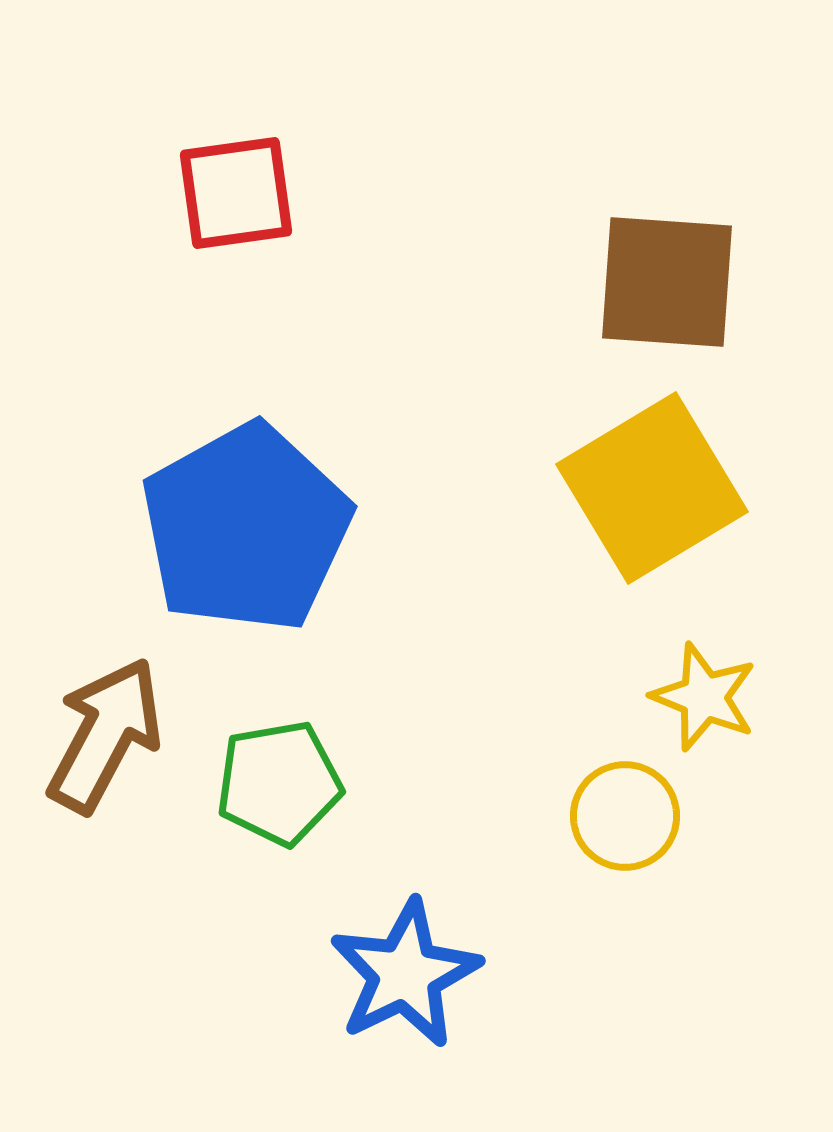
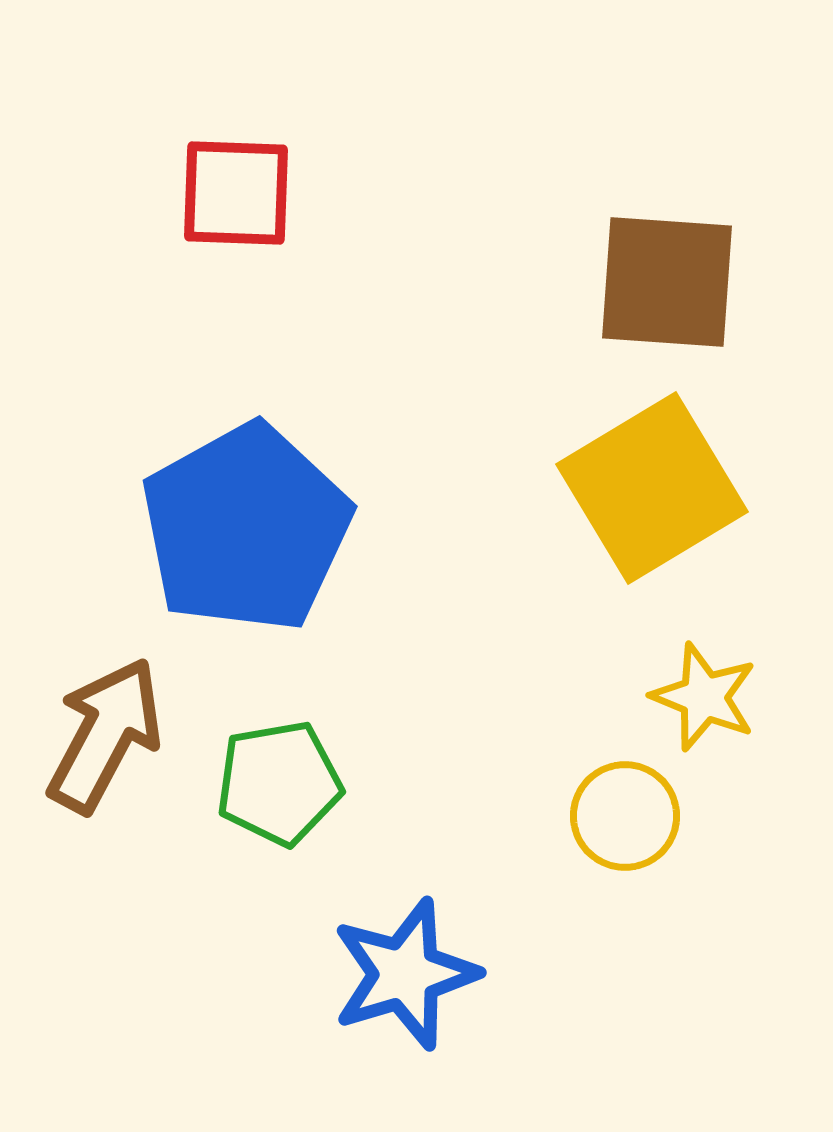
red square: rotated 10 degrees clockwise
blue star: rotated 9 degrees clockwise
